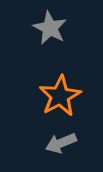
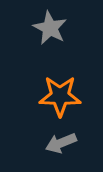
orange star: rotated 30 degrees clockwise
